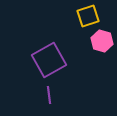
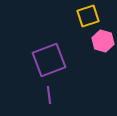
pink hexagon: moved 1 px right
purple square: rotated 8 degrees clockwise
